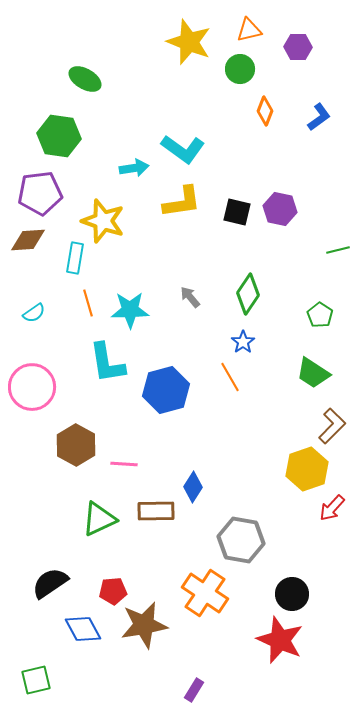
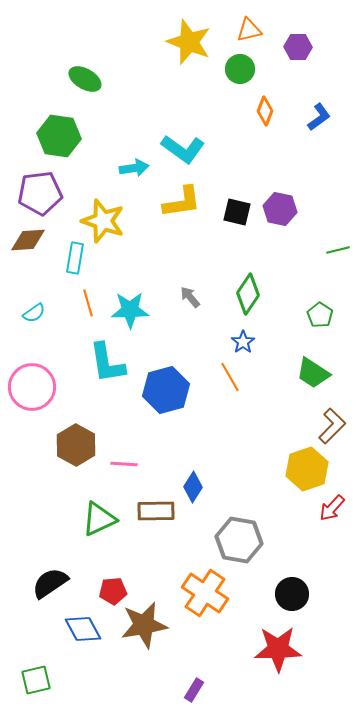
gray hexagon at (241, 540): moved 2 px left
red star at (280, 640): moved 2 px left, 9 px down; rotated 24 degrees counterclockwise
